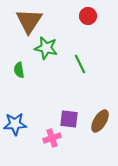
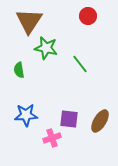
green line: rotated 12 degrees counterclockwise
blue star: moved 11 px right, 9 px up
